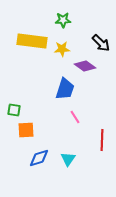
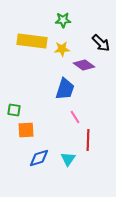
purple diamond: moved 1 px left, 1 px up
red line: moved 14 px left
